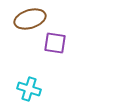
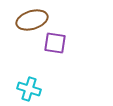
brown ellipse: moved 2 px right, 1 px down
